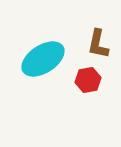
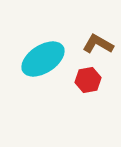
brown L-shape: rotated 108 degrees clockwise
